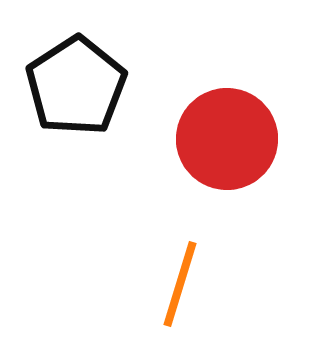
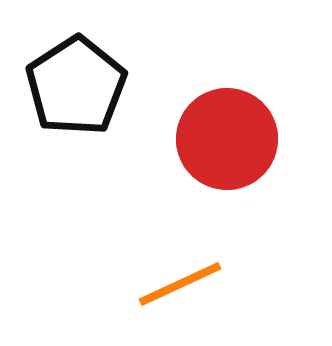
orange line: rotated 48 degrees clockwise
